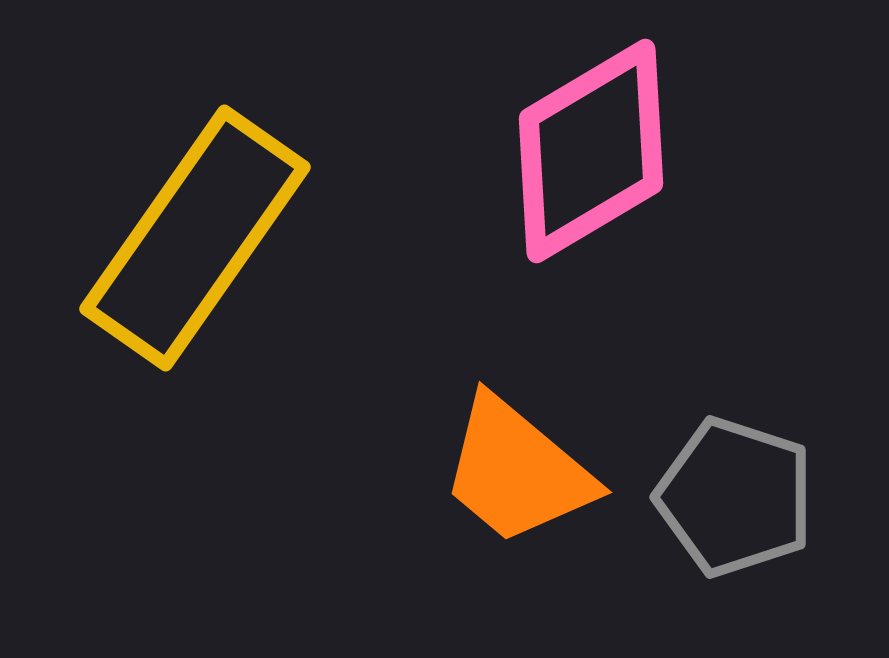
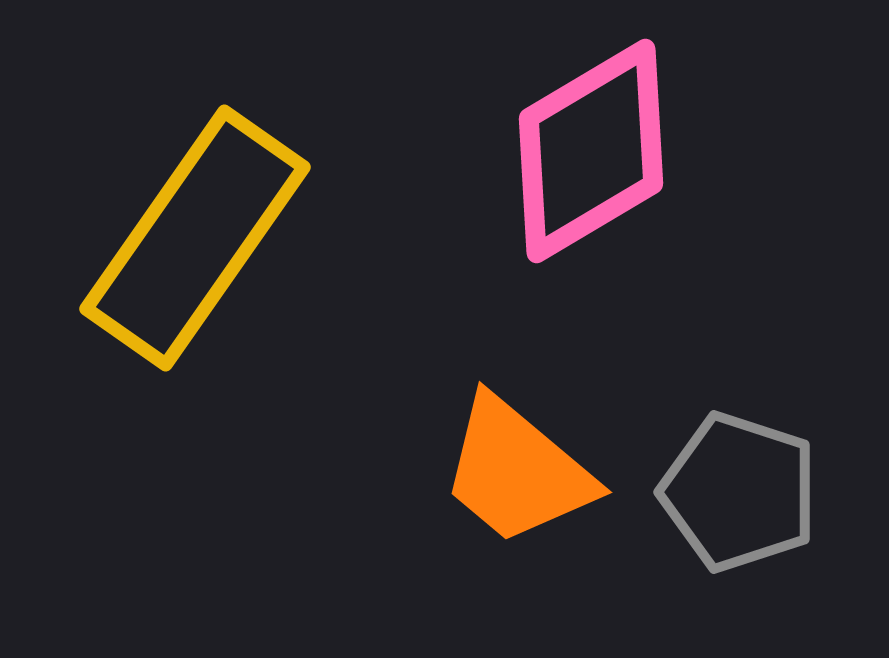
gray pentagon: moved 4 px right, 5 px up
